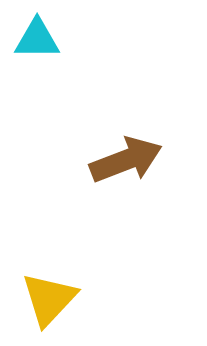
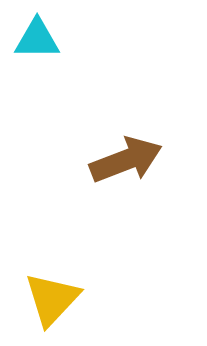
yellow triangle: moved 3 px right
